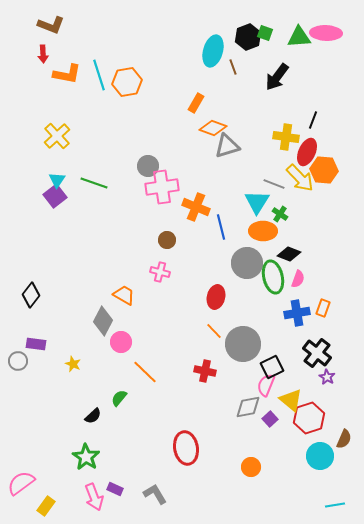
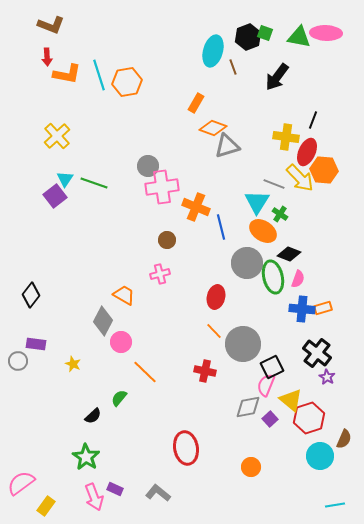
green triangle at (299, 37): rotated 15 degrees clockwise
red arrow at (43, 54): moved 4 px right, 3 px down
cyan triangle at (57, 180): moved 8 px right, 1 px up
orange ellipse at (263, 231): rotated 32 degrees clockwise
pink cross at (160, 272): moved 2 px down; rotated 30 degrees counterclockwise
orange rectangle at (323, 308): rotated 54 degrees clockwise
blue cross at (297, 313): moved 5 px right, 4 px up; rotated 15 degrees clockwise
gray L-shape at (155, 494): moved 3 px right, 1 px up; rotated 20 degrees counterclockwise
